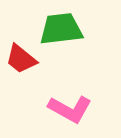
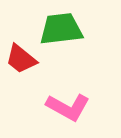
pink L-shape: moved 2 px left, 2 px up
